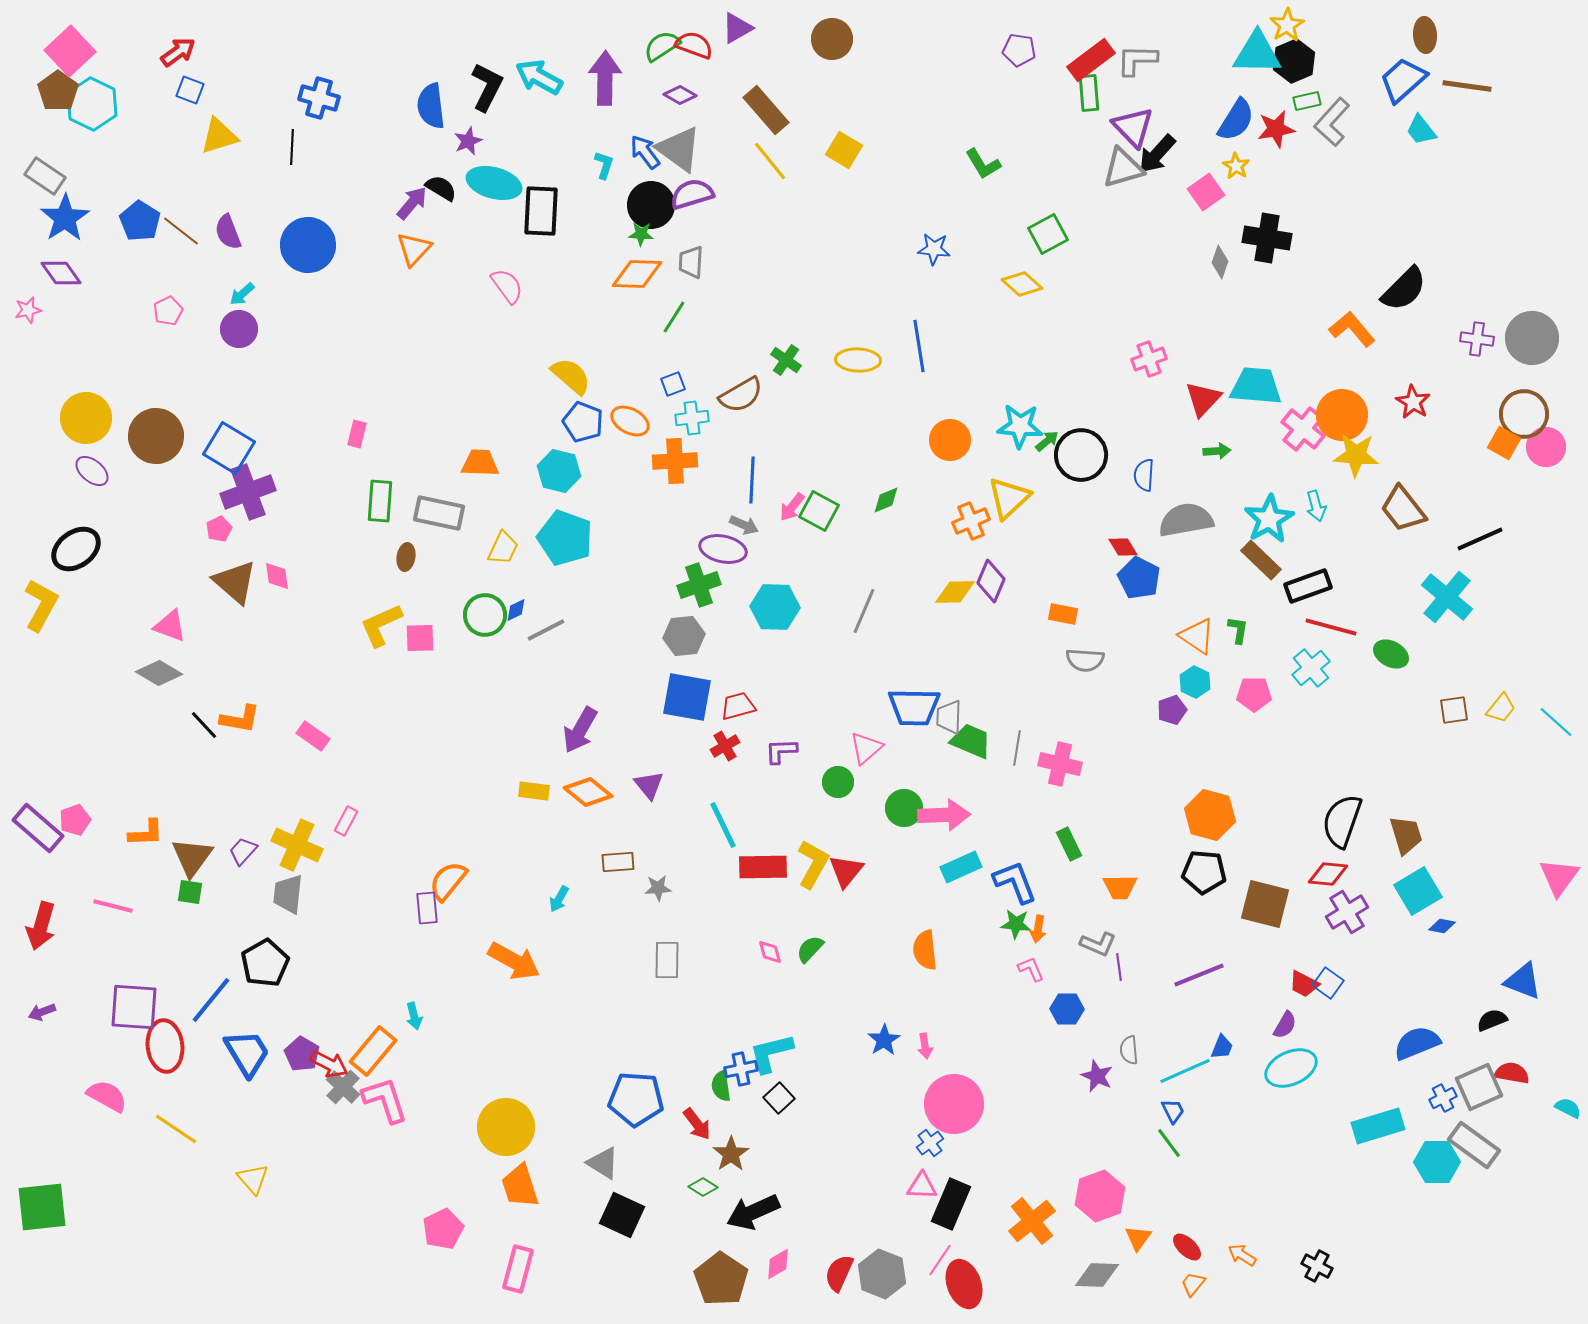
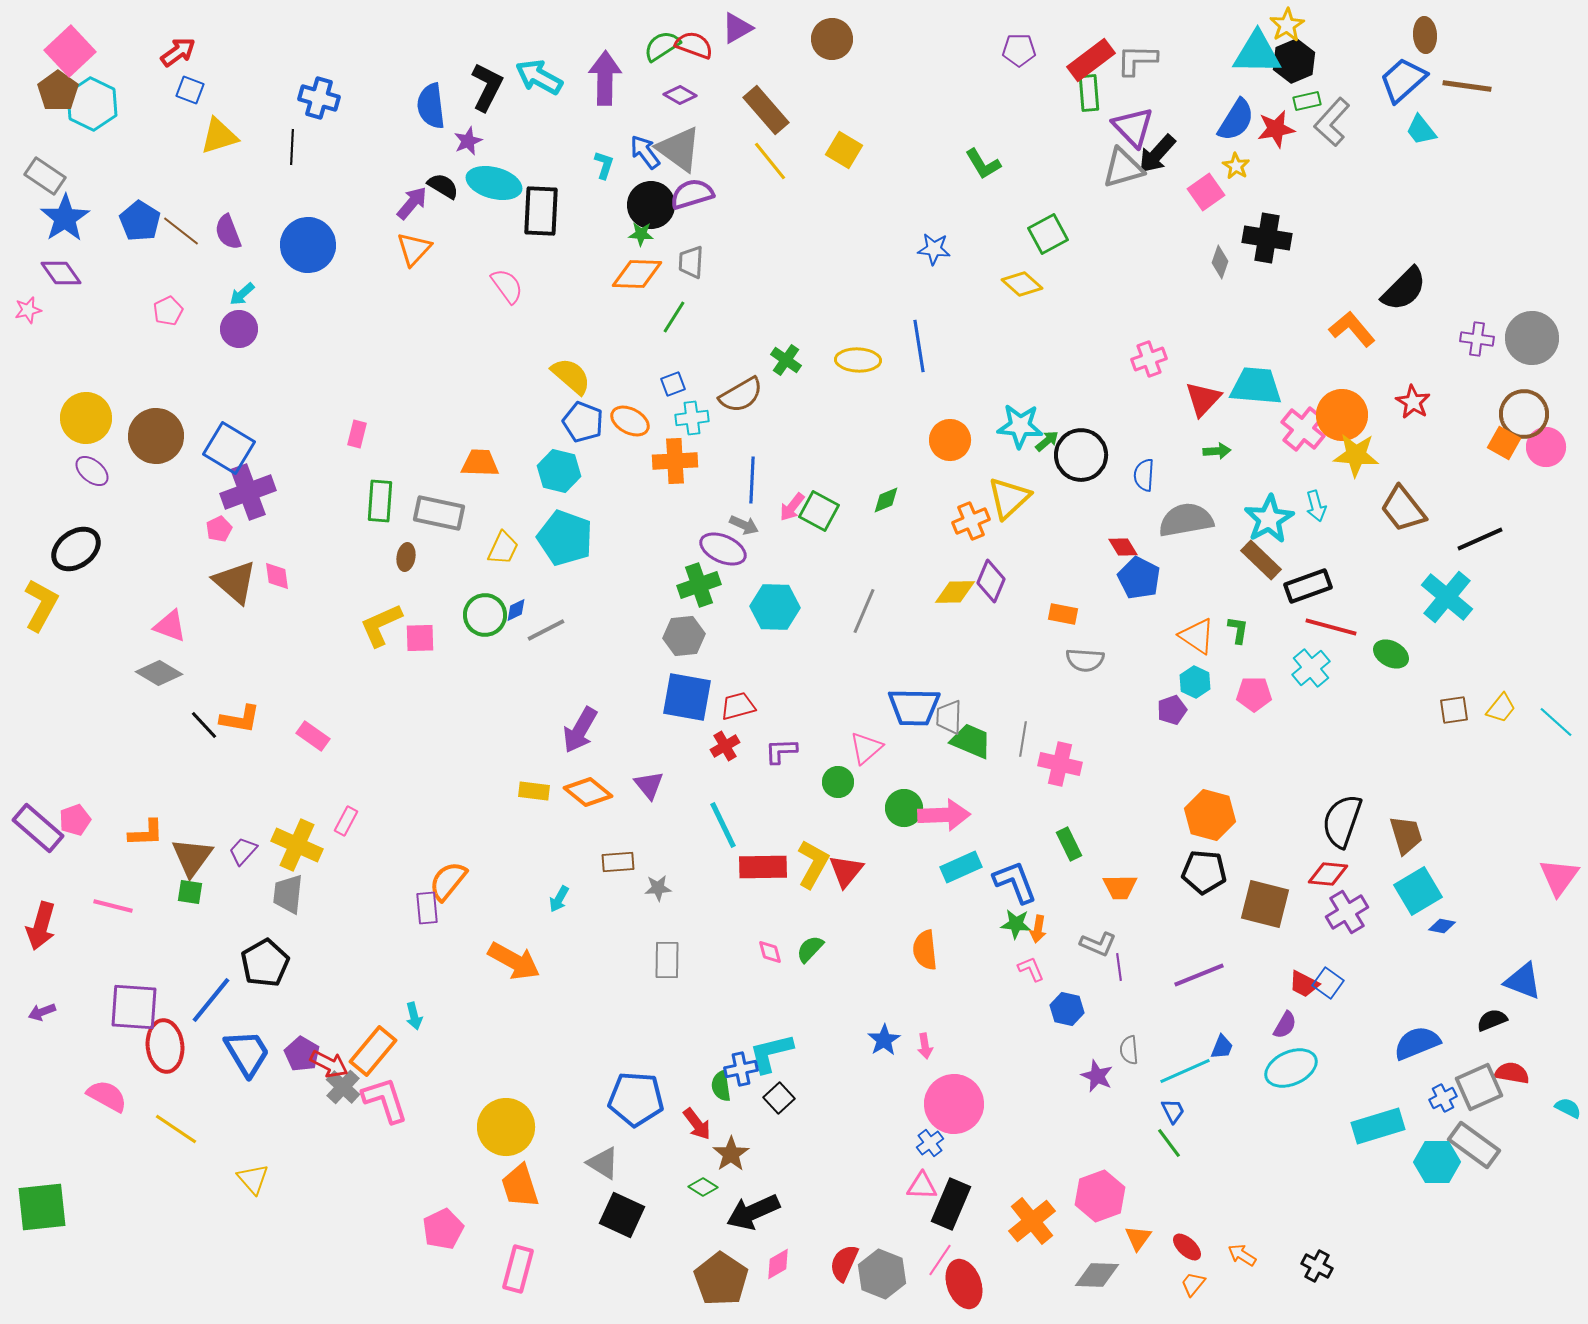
purple pentagon at (1019, 50): rotated 8 degrees counterclockwise
black semicircle at (441, 188): moved 2 px right, 2 px up
purple ellipse at (723, 549): rotated 12 degrees clockwise
gray line at (1017, 748): moved 6 px right, 9 px up
blue hexagon at (1067, 1009): rotated 12 degrees clockwise
red semicircle at (839, 1273): moved 5 px right, 10 px up
